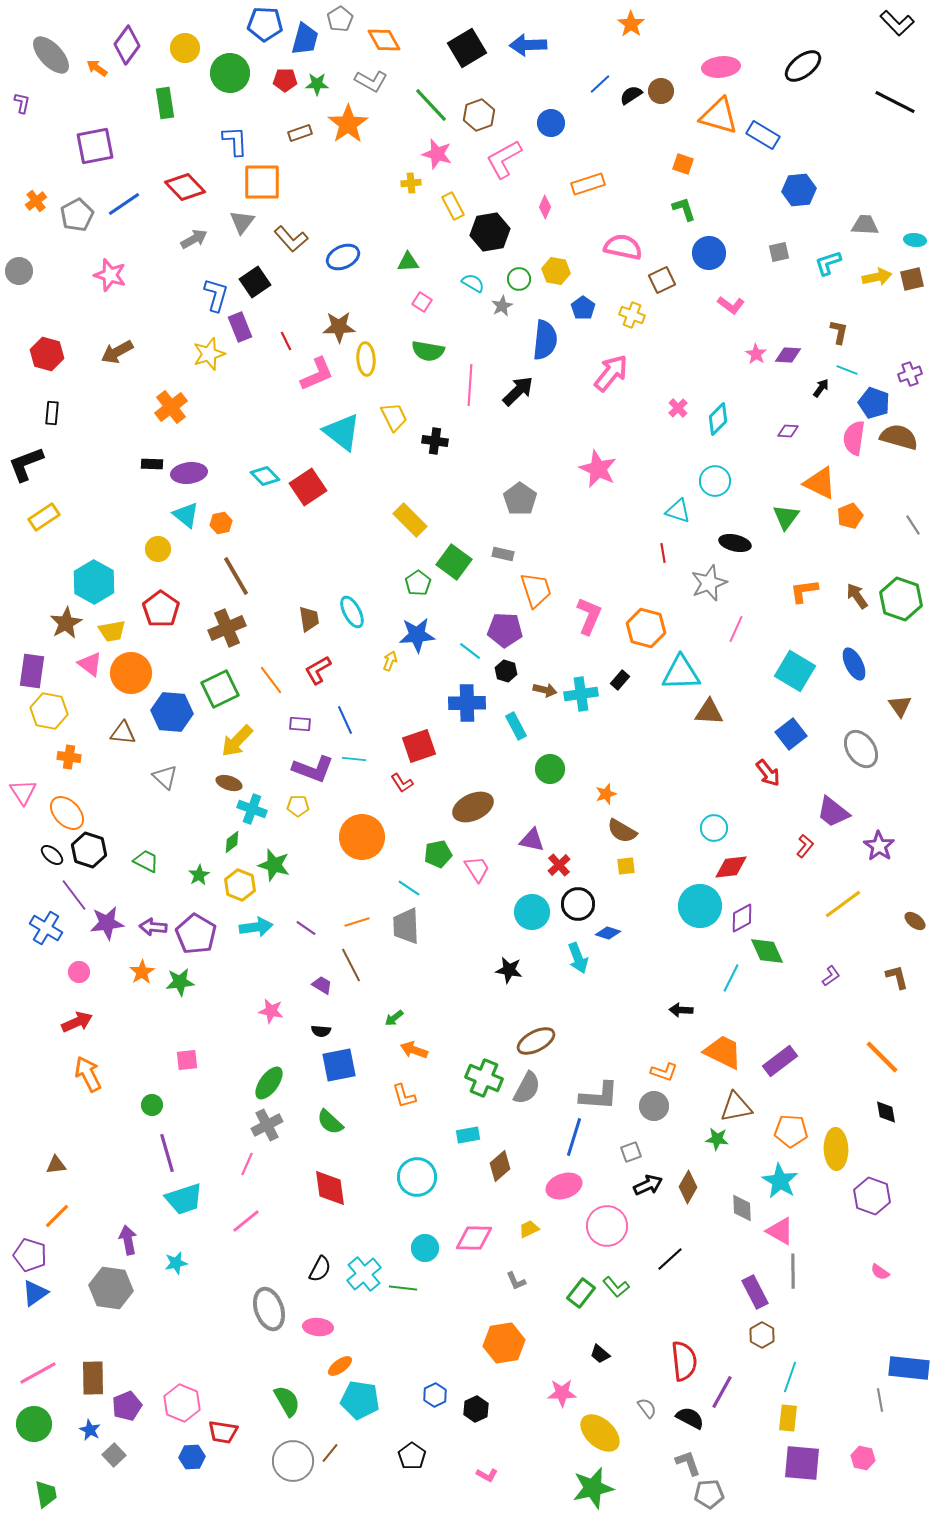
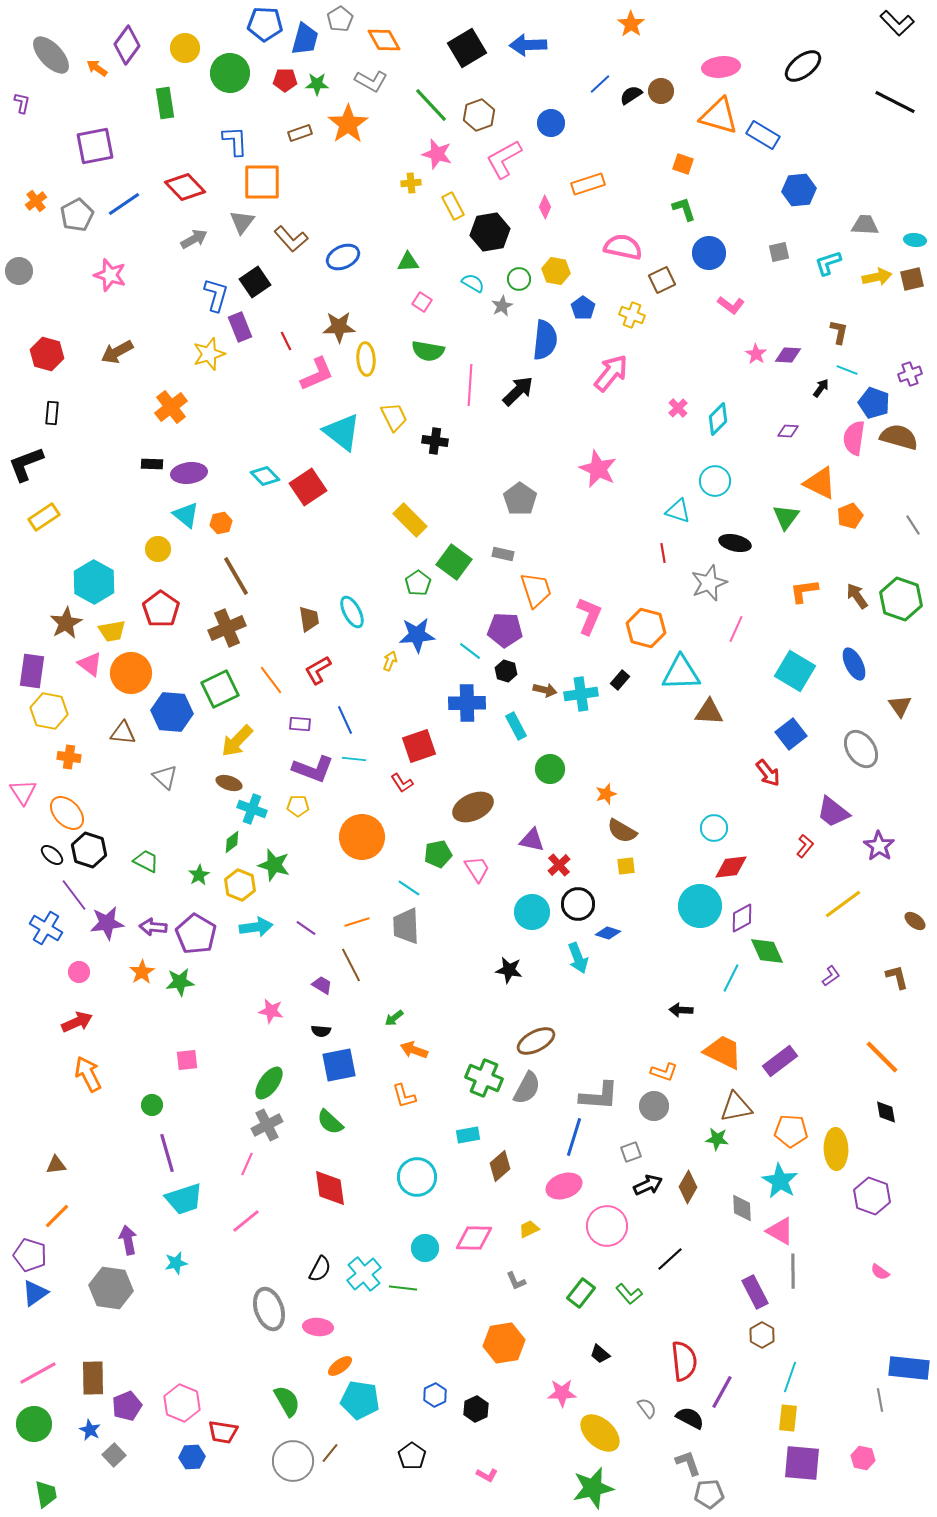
green L-shape at (616, 1287): moved 13 px right, 7 px down
